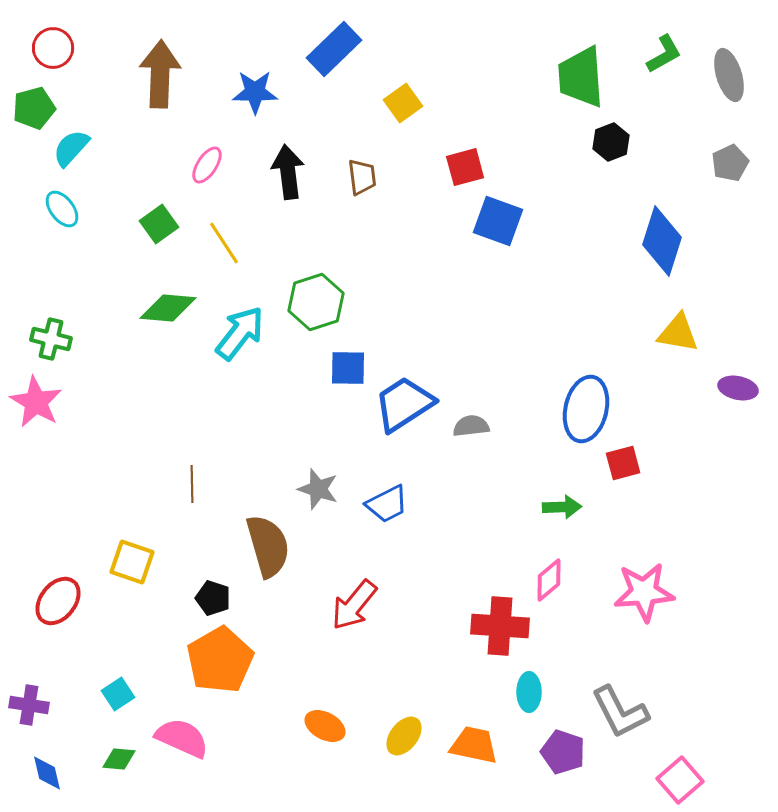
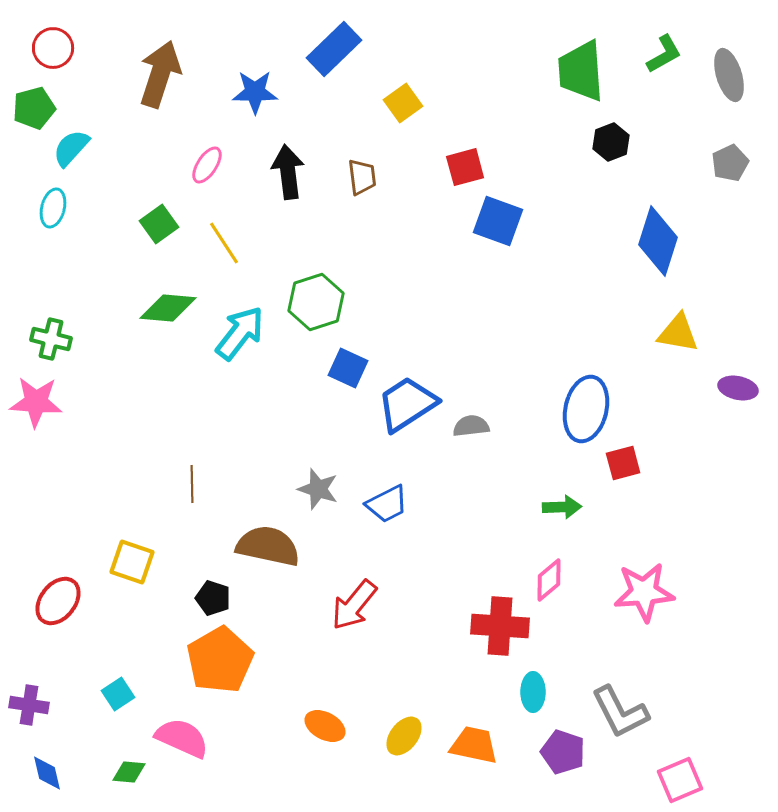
brown arrow at (160, 74): rotated 16 degrees clockwise
green trapezoid at (581, 77): moved 6 px up
cyan ellipse at (62, 209): moved 9 px left, 1 px up; rotated 51 degrees clockwise
blue diamond at (662, 241): moved 4 px left
blue square at (348, 368): rotated 24 degrees clockwise
pink star at (36, 402): rotated 26 degrees counterclockwise
blue trapezoid at (404, 404): moved 3 px right
brown semicircle at (268, 546): rotated 62 degrees counterclockwise
cyan ellipse at (529, 692): moved 4 px right
green diamond at (119, 759): moved 10 px right, 13 px down
pink square at (680, 780): rotated 18 degrees clockwise
